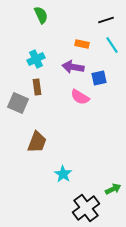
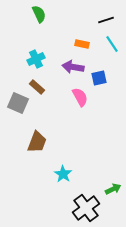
green semicircle: moved 2 px left, 1 px up
cyan line: moved 1 px up
brown rectangle: rotated 42 degrees counterclockwise
pink semicircle: rotated 150 degrees counterclockwise
